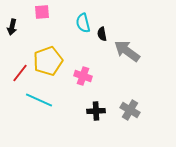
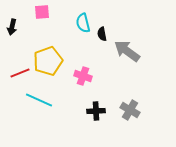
red line: rotated 30 degrees clockwise
